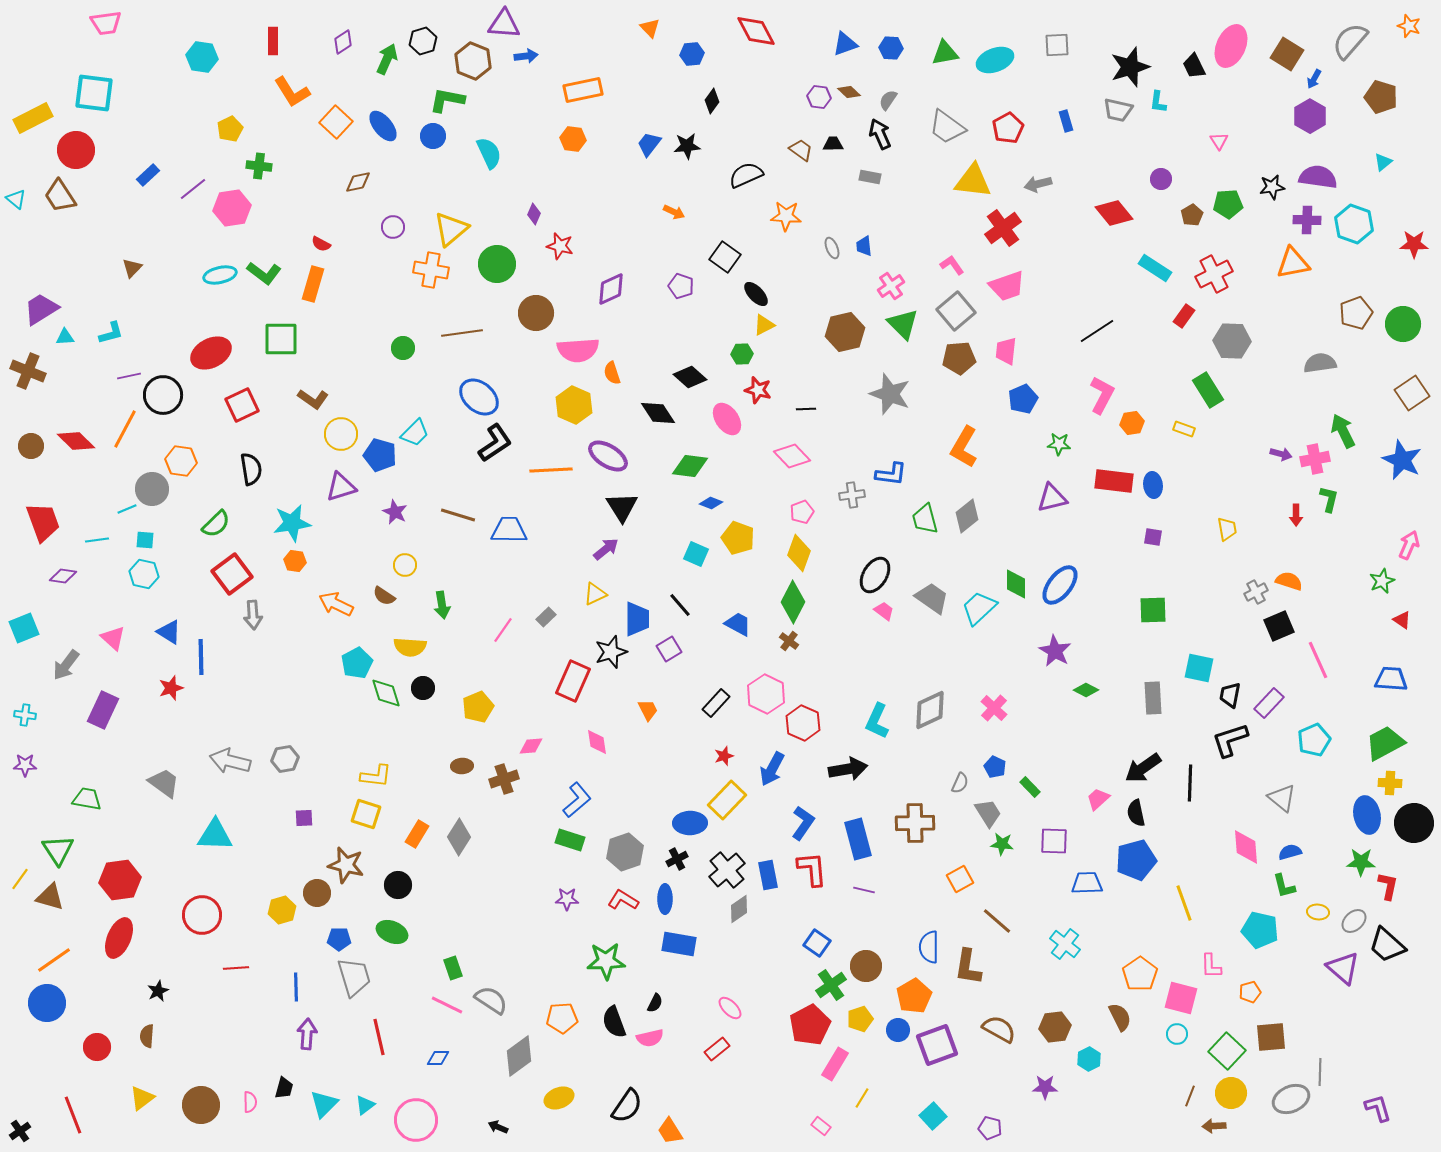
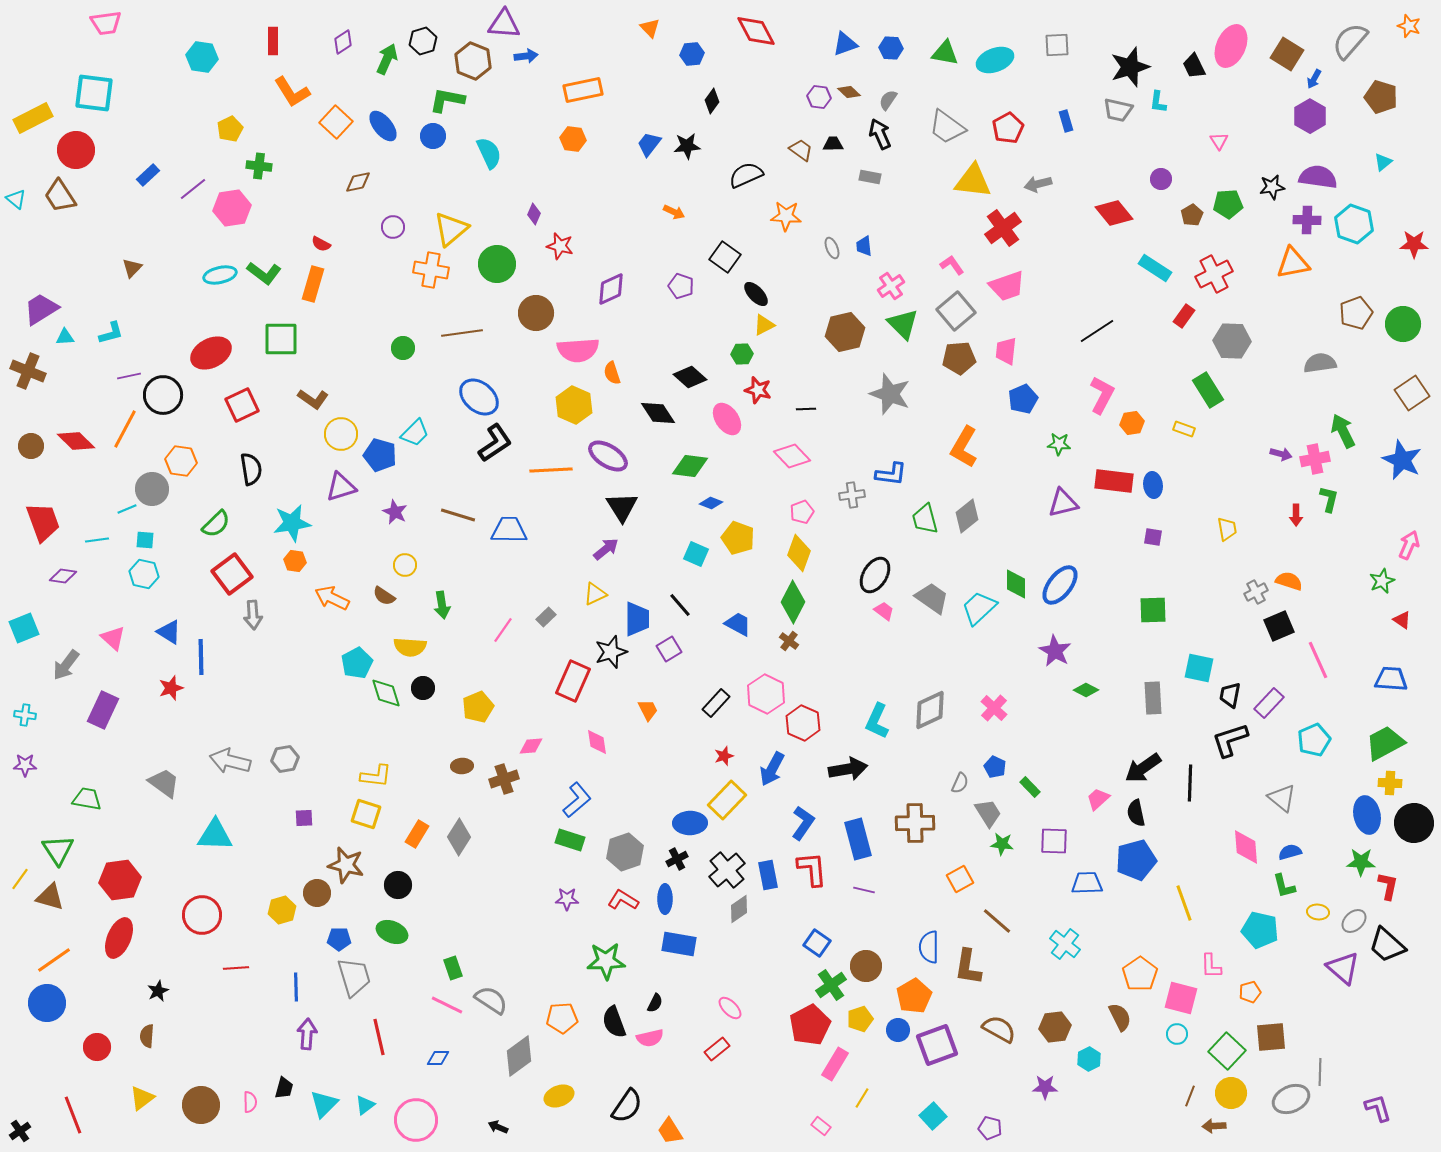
green triangle at (945, 53): rotated 20 degrees clockwise
purple triangle at (1052, 498): moved 11 px right, 5 px down
orange arrow at (336, 604): moved 4 px left, 6 px up
yellow ellipse at (559, 1098): moved 2 px up
